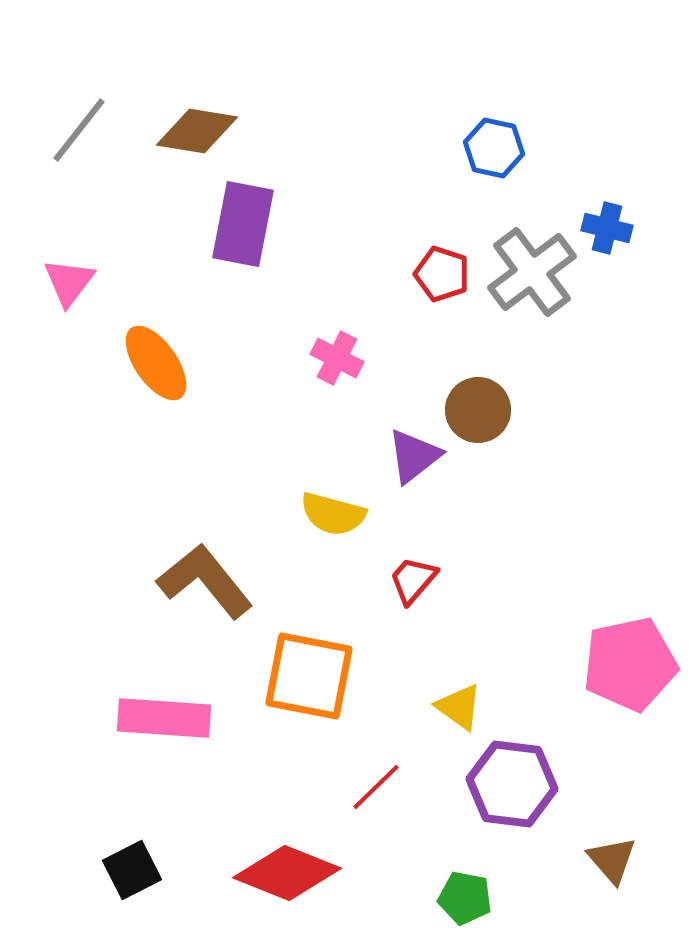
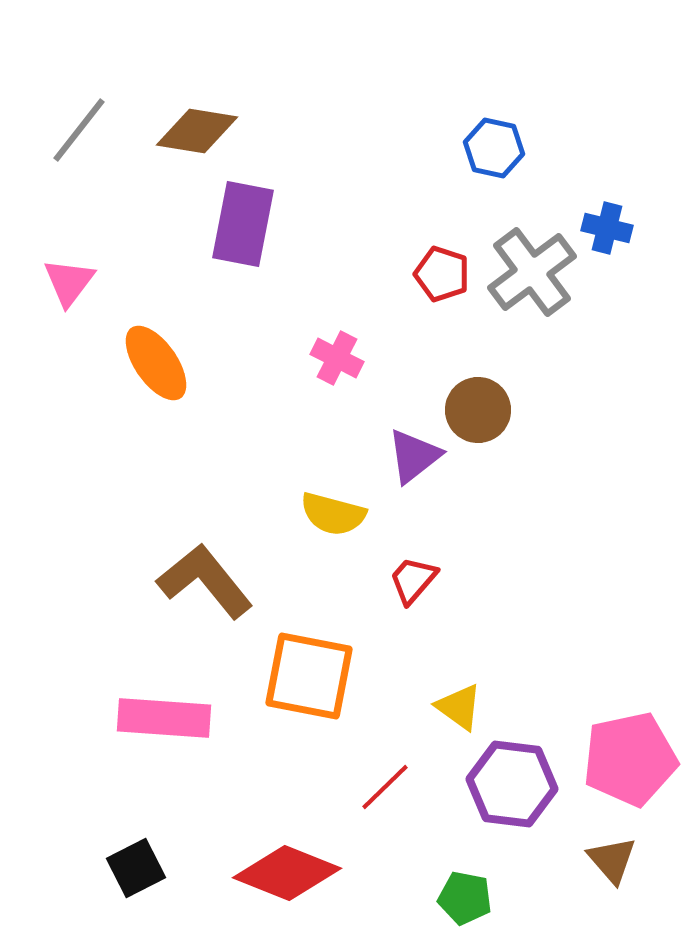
pink pentagon: moved 95 px down
red line: moved 9 px right
black square: moved 4 px right, 2 px up
